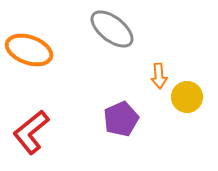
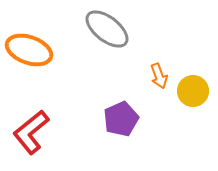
gray ellipse: moved 5 px left
orange arrow: rotated 15 degrees counterclockwise
yellow circle: moved 6 px right, 6 px up
